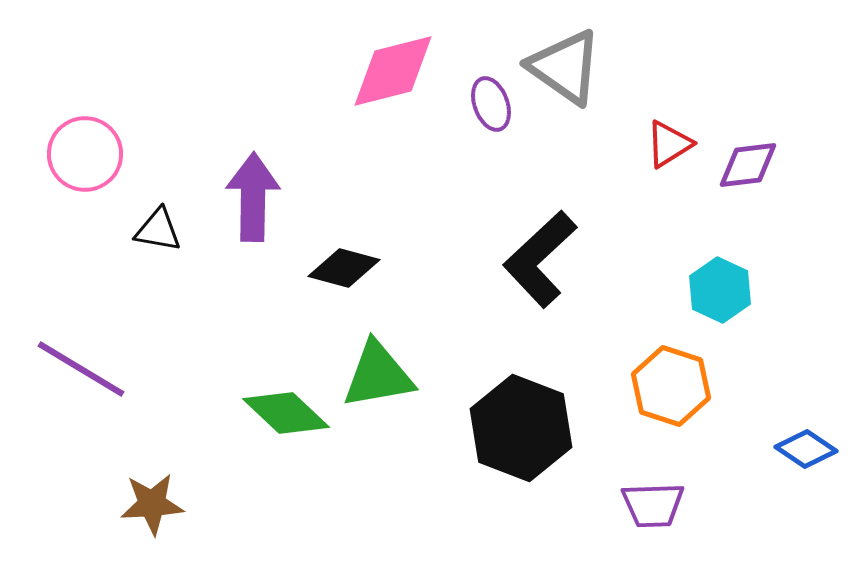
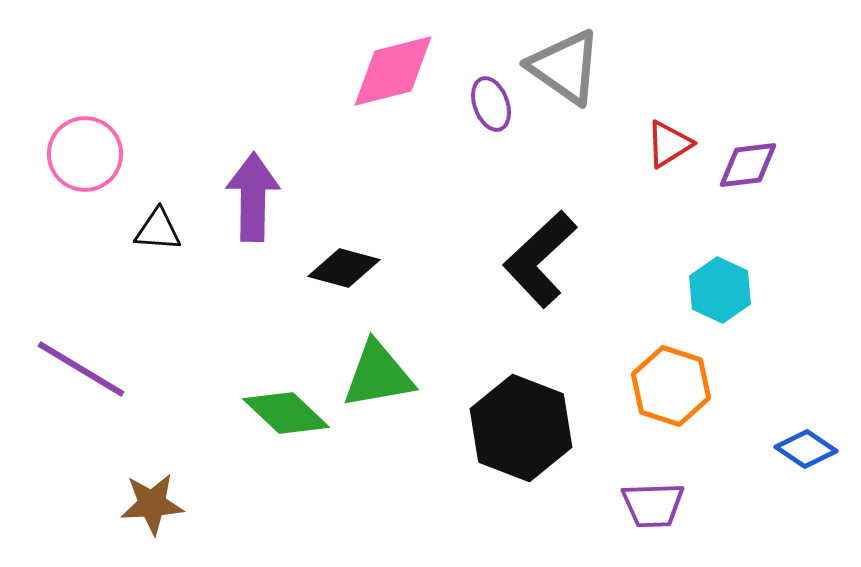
black triangle: rotated 6 degrees counterclockwise
